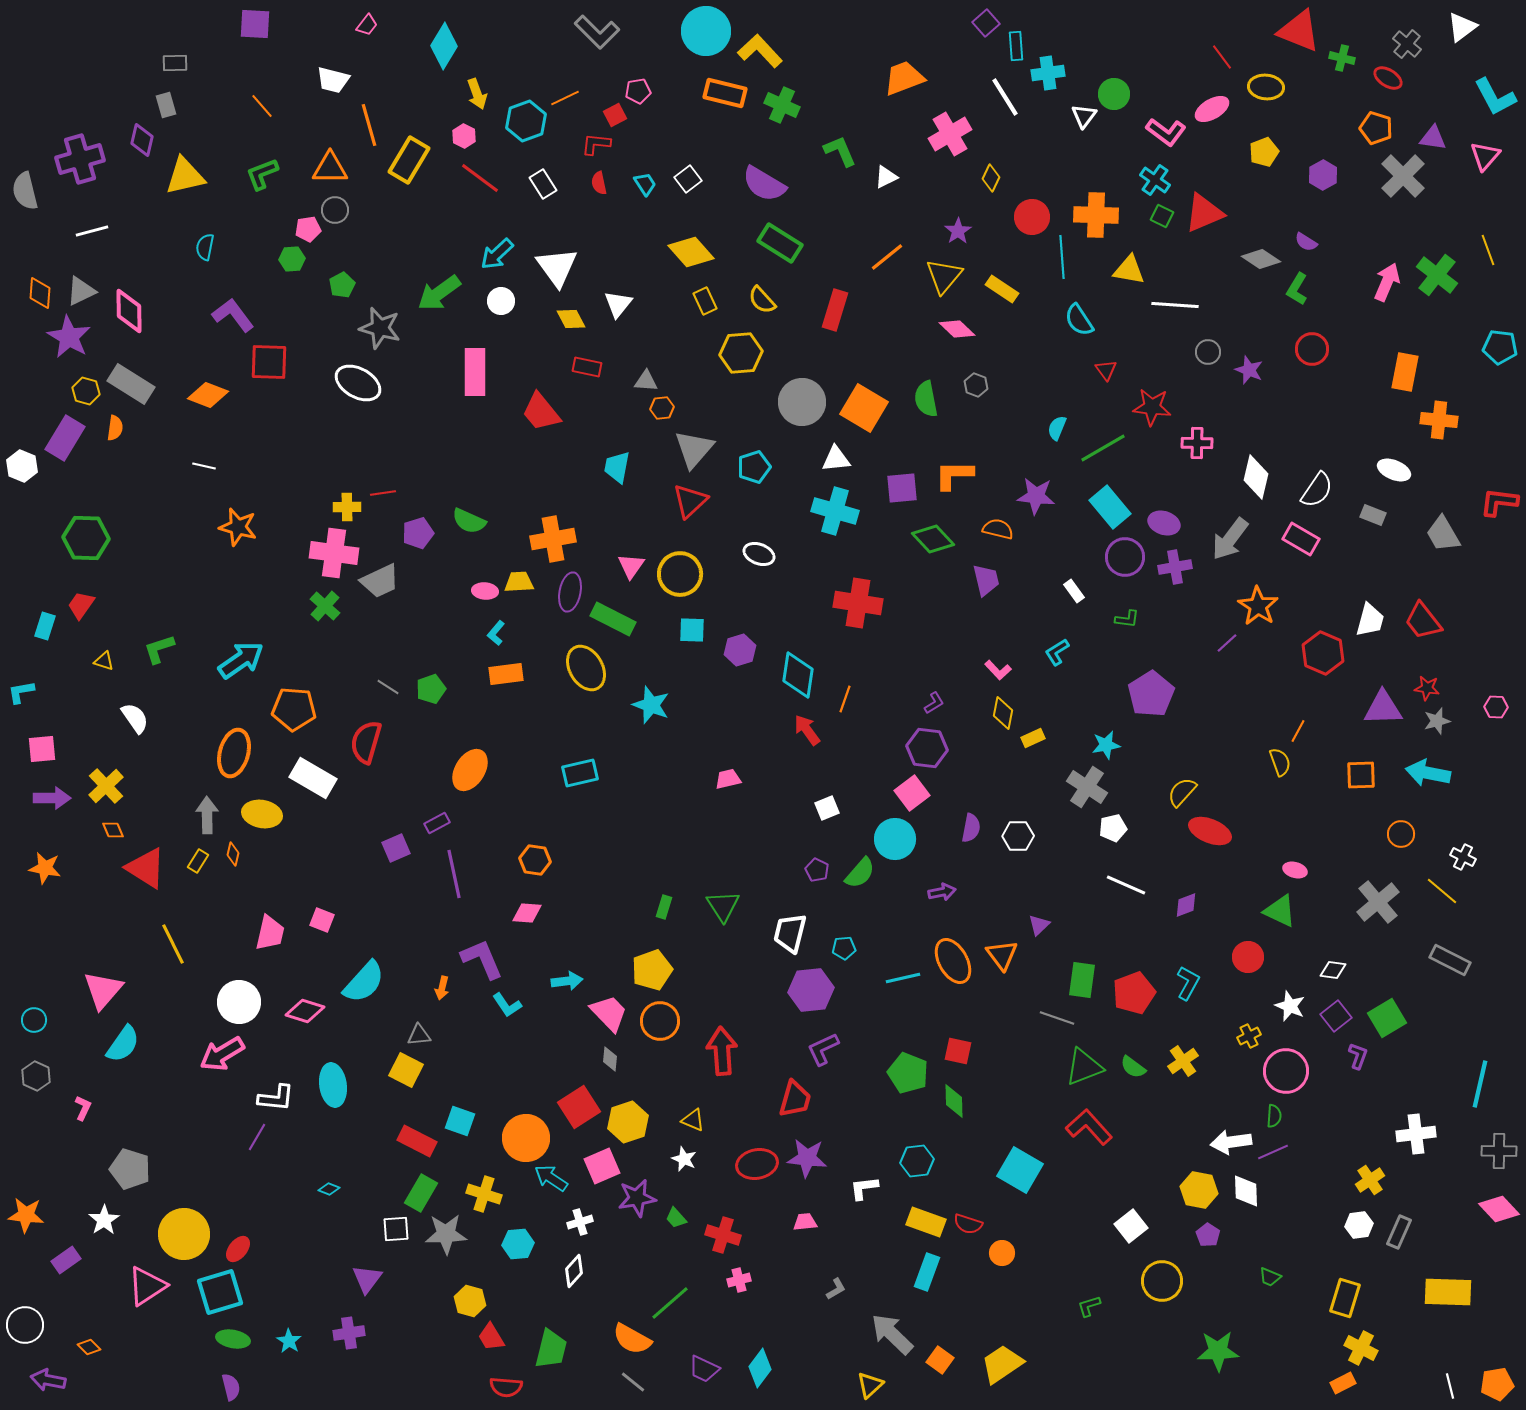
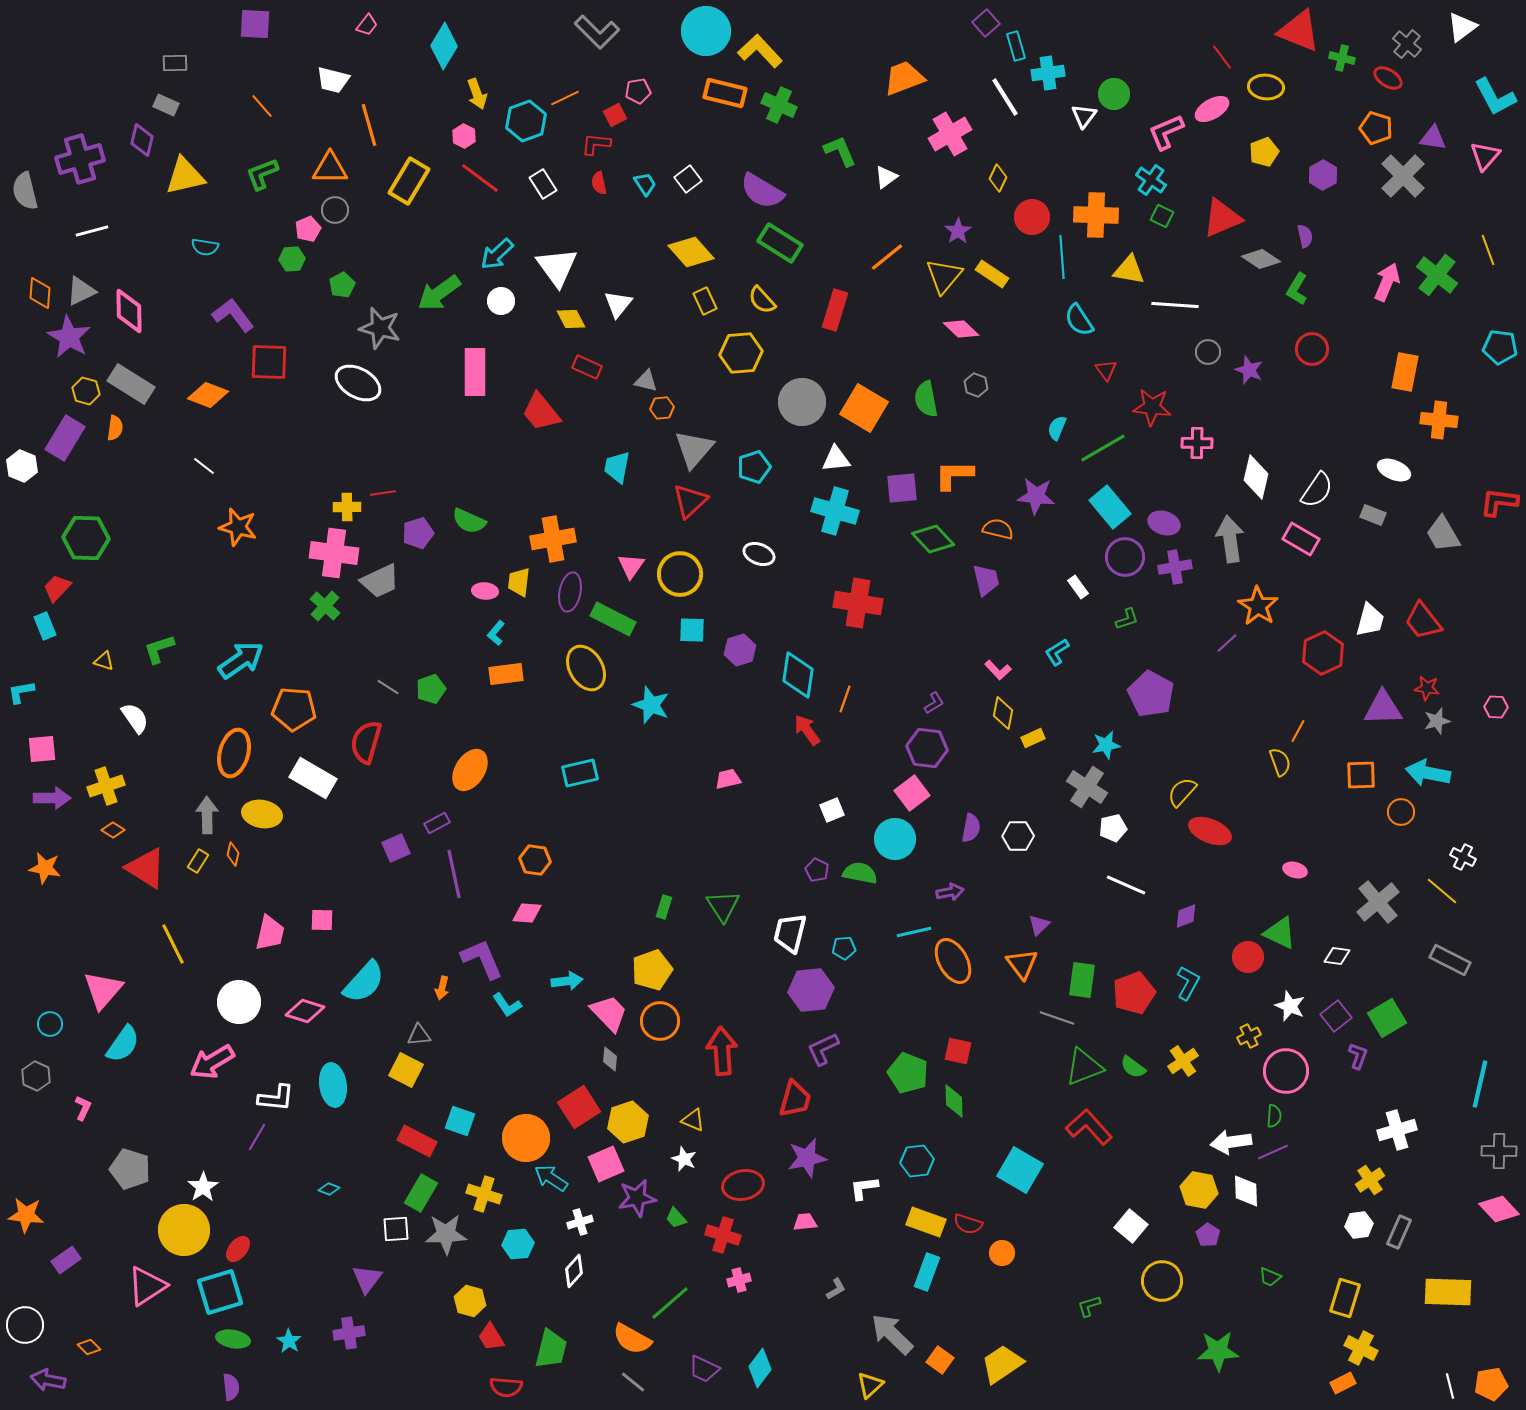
cyan rectangle at (1016, 46): rotated 12 degrees counterclockwise
gray rectangle at (166, 105): rotated 50 degrees counterclockwise
green cross at (782, 105): moved 3 px left
pink L-shape at (1166, 132): rotated 120 degrees clockwise
yellow rectangle at (409, 160): moved 21 px down
white triangle at (886, 177): rotated 10 degrees counterclockwise
yellow diamond at (991, 178): moved 7 px right
cyan cross at (1155, 180): moved 4 px left
purple semicircle at (764, 184): moved 2 px left, 7 px down
red triangle at (1204, 213): moved 18 px right, 5 px down
pink pentagon at (308, 229): rotated 15 degrees counterclockwise
purple semicircle at (1306, 242): moved 1 px left, 6 px up; rotated 135 degrees counterclockwise
cyan semicircle at (205, 247): rotated 92 degrees counterclockwise
yellow rectangle at (1002, 289): moved 10 px left, 15 px up
pink diamond at (957, 329): moved 4 px right
red rectangle at (587, 367): rotated 12 degrees clockwise
gray triangle at (646, 381): rotated 10 degrees clockwise
white line at (204, 466): rotated 25 degrees clockwise
gray arrow at (1230, 539): rotated 135 degrees clockwise
yellow trapezoid at (519, 582): rotated 80 degrees counterclockwise
white rectangle at (1074, 591): moved 4 px right, 4 px up
red trapezoid at (81, 605): moved 24 px left, 17 px up; rotated 8 degrees clockwise
green L-shape at (1127, 619): rotated 25 degrees counterclockwise
cyan rectangle at (45, 626): rotated 40 degrees counterclockwise
red hexagon at (1323, 653): rotated 12 degrees clockwise
purple pentagon at (1151, 694): rotated 12 degrees counterclockwise
yellow cross at (106, 786): rotated 24 degrees clockwise
white square at (827, 808): moved 5 px right, 2 px down
orange diamond at (113, 830): rotated 35 degrees counterclockwise
orange circle at (1401, 834): moved 22 px up
green semicircle at (860, 873): rotated 120 degrees counterclockwise
purple arrow at (942, 892): moved 8 px right
purple diamond at (1186, 905): moved 11 px down
green triangle at (1280, 911): moved 22 px down
pink square at (322, 920): rotated 20 degrees counterclockwise
orange triangle at (1002, 955): moved 20 px right, 9 px down
white diamond at (1333, 970): moved 4 px right, 14 px up
cyan line at (903, 978): moved 11 px right, 46 px up
cyan circle at (34, 1020): moved 16 px right, 4 px down
pink arrow at (222, 1054): moved 10 px left, 8 px down
white cross at (1416, 1134): moved 19 px left, 4 px up; rotated 9 degrees counterclockwise
purple star at (807, 1158): rotated 18 degrees counterclockwise
red ellipse at (757, 1164): moved 14 px left, 21 px down
pink square at (602, 1166): moved 4 px right, 2 px up
white star at (104, 1220): moved 99 px right, 33 px up
white square at (1131, 1226): rotated 12 degrees counterclockwise
yellow circle at (184, 1234): moved 4 px up
orange pentagon at (1497, 1384): moved 6 px left
purple semicircle at (231, 1387): rotated 8 degrees clockwise
